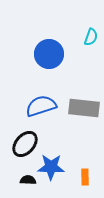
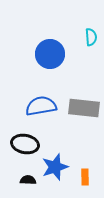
cyan semicircle: rotated 24 degrees counterclockwise
blue circle: moved 1 px right
blue semicircle: rotated 8 degrees clockwise
black ellipse: rotated 60 degrees clockwise
blue star: moved 4 px right; rotated 20 degrees counterclockwise
